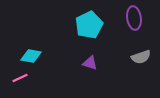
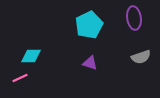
cyan diamond: rotated 10 degrees counterclockwise
